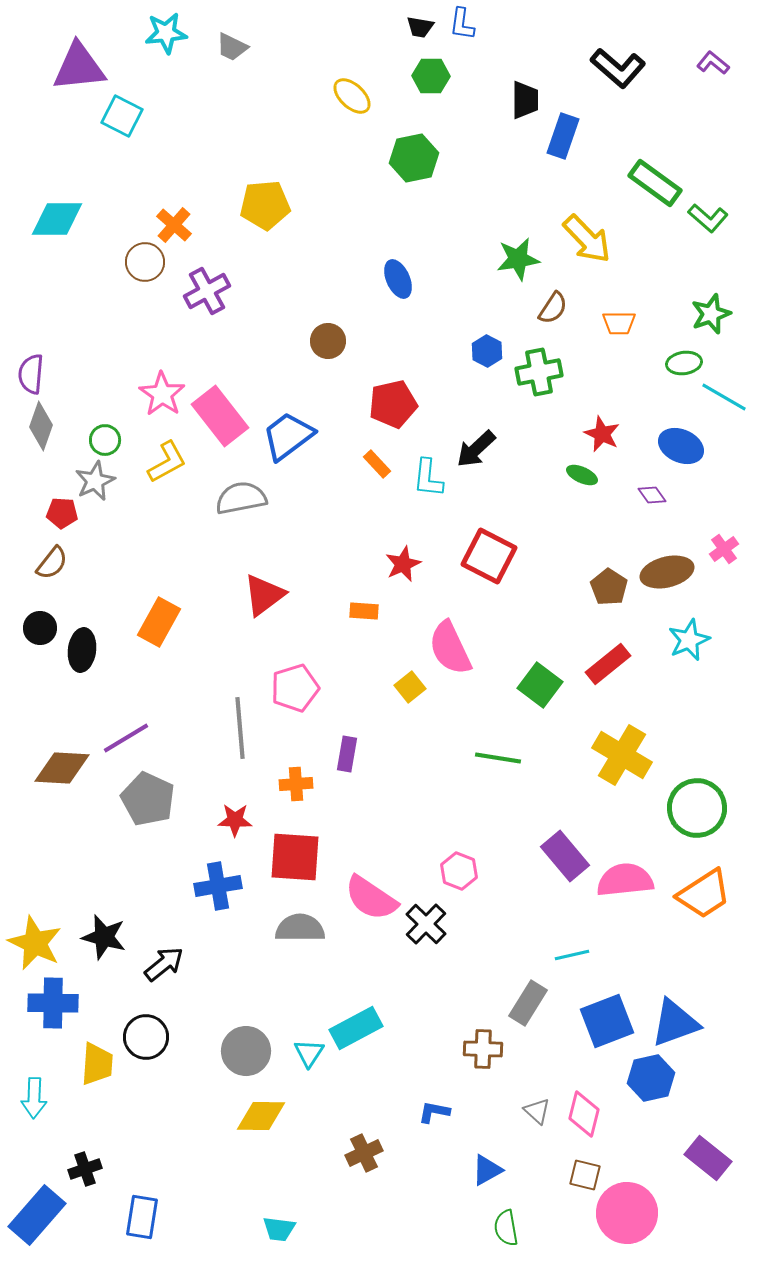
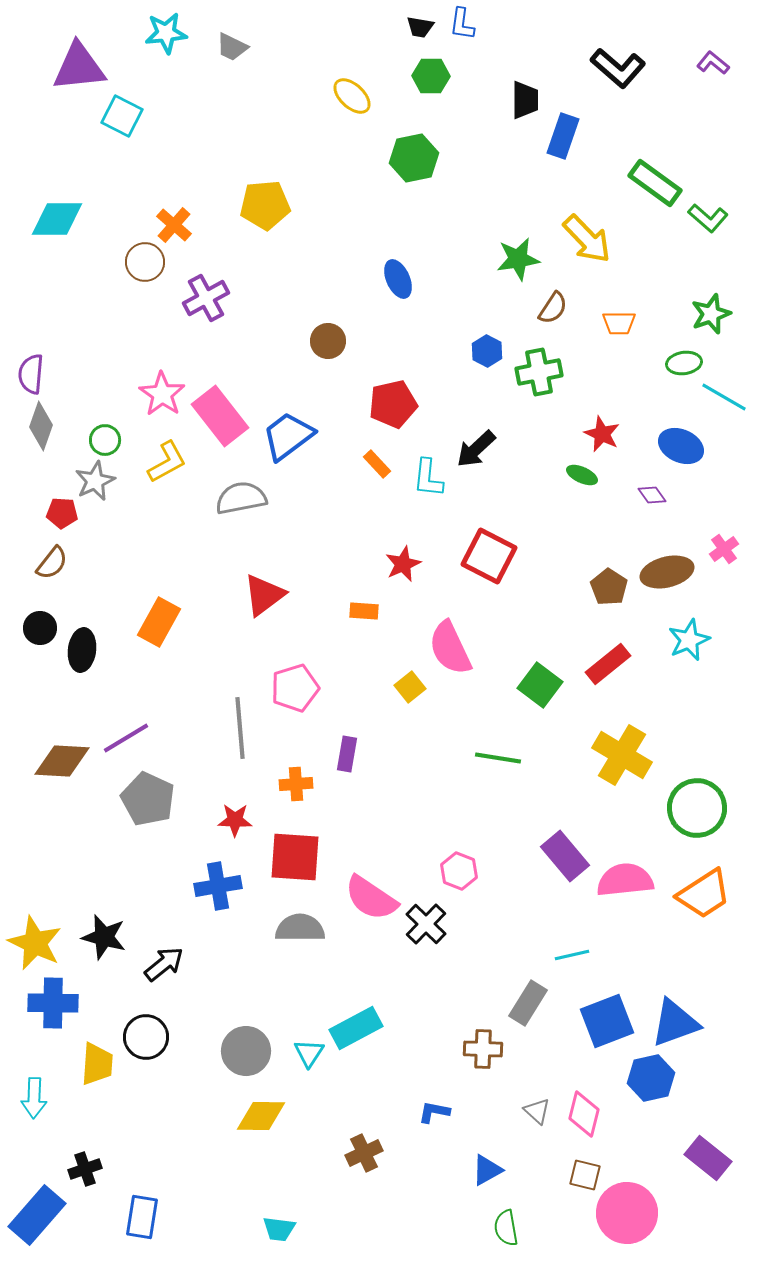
purple cross at (207, 291): moved 1 px left, 7 px down
brown diamond at (62, 768): moved 7 px up
